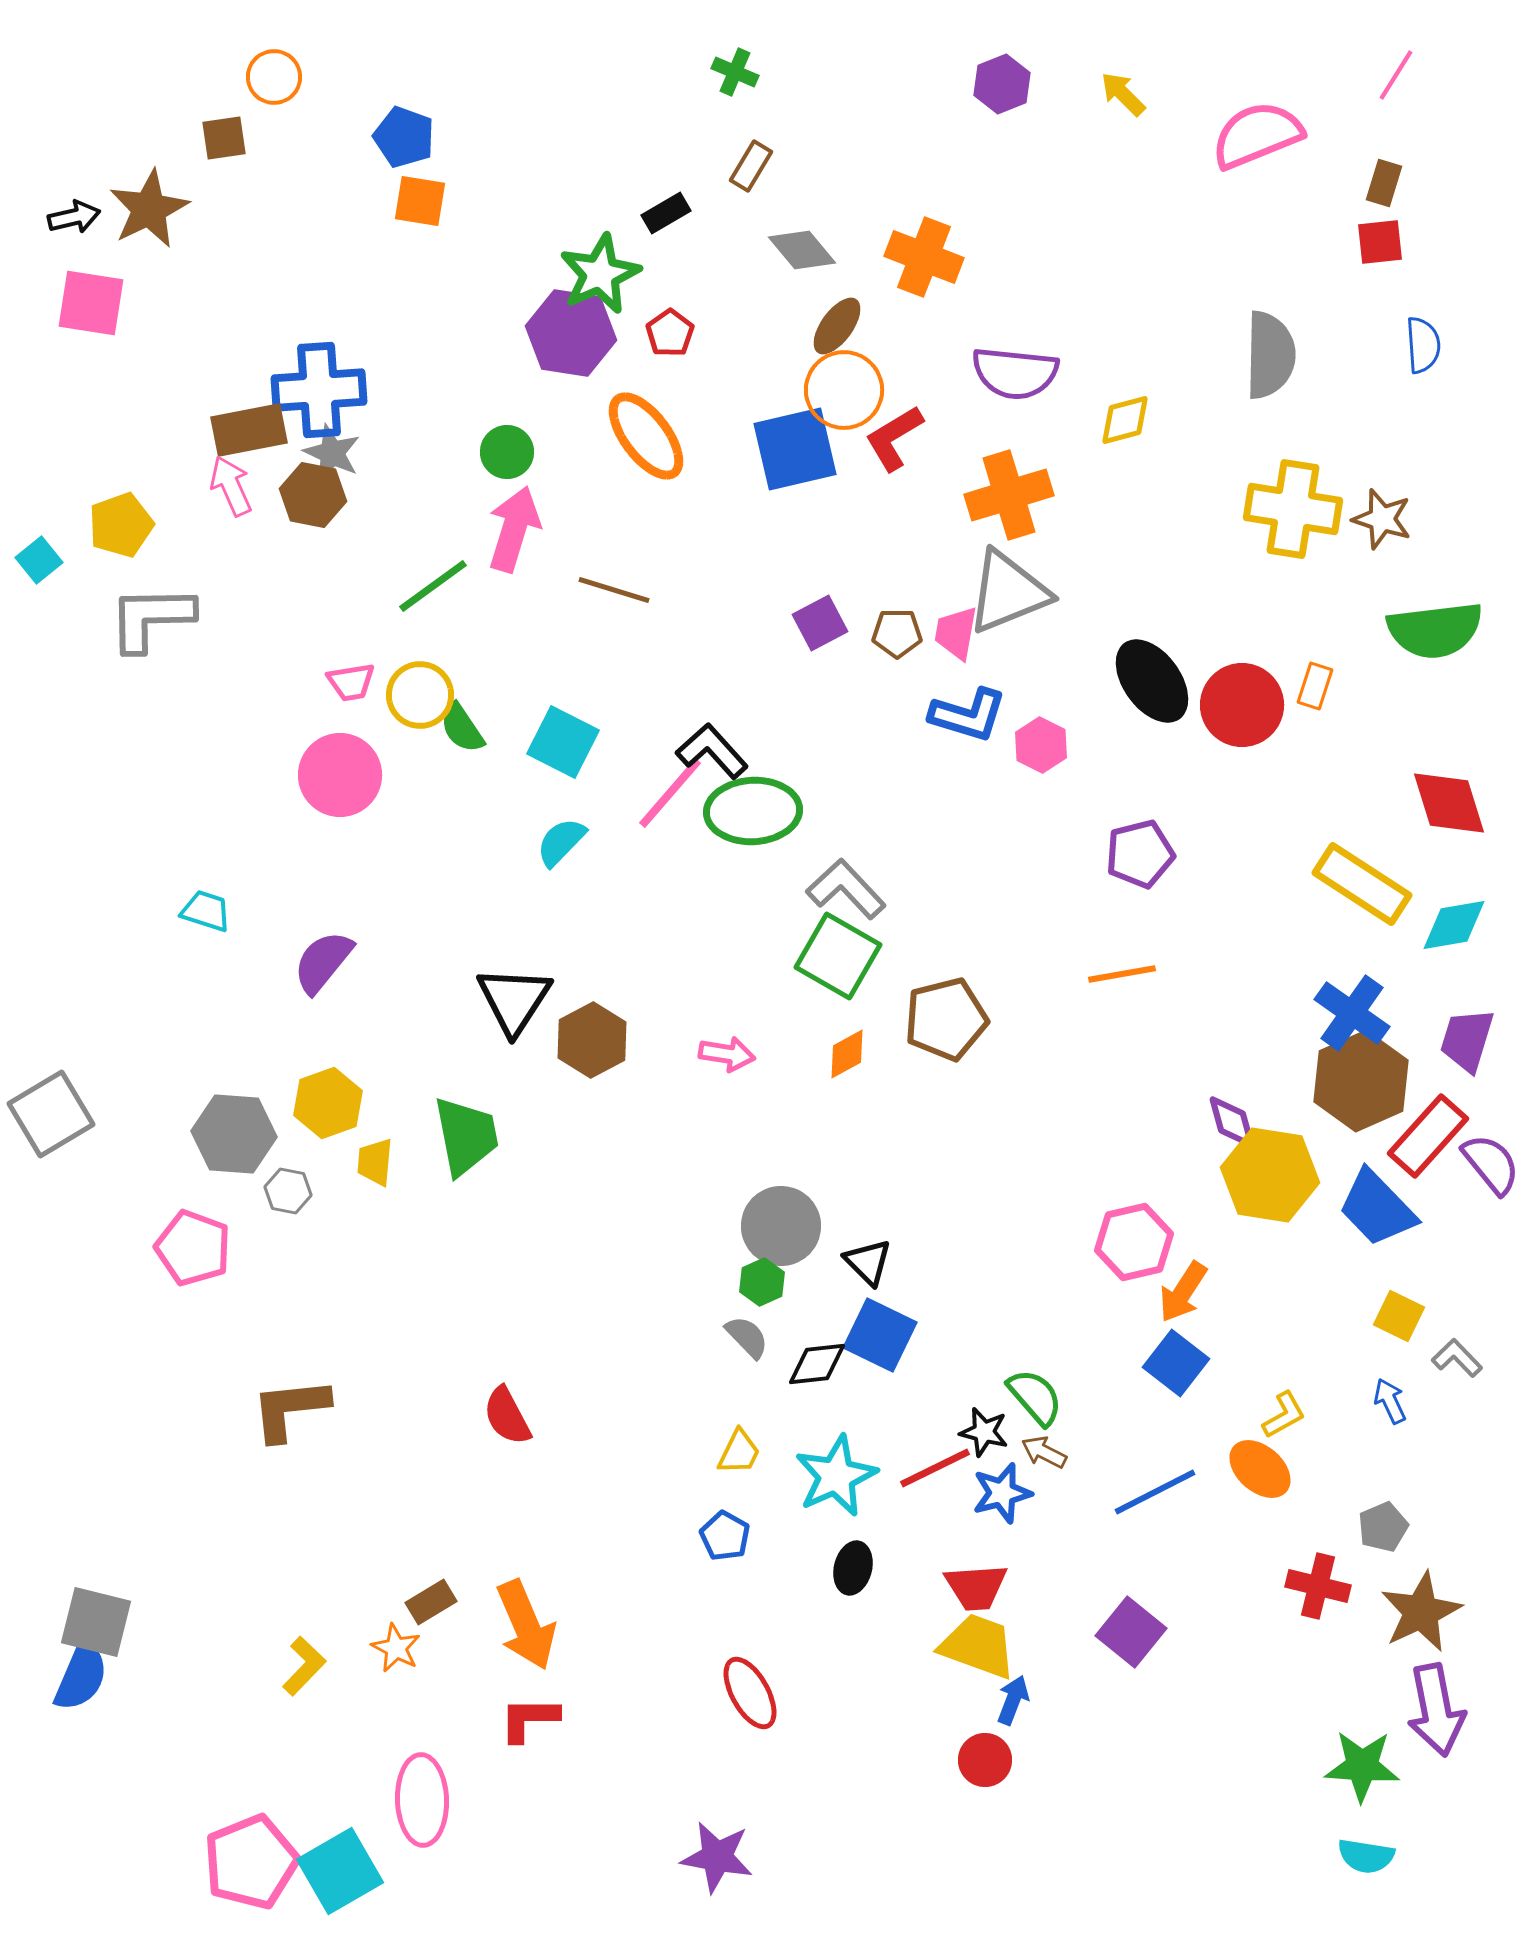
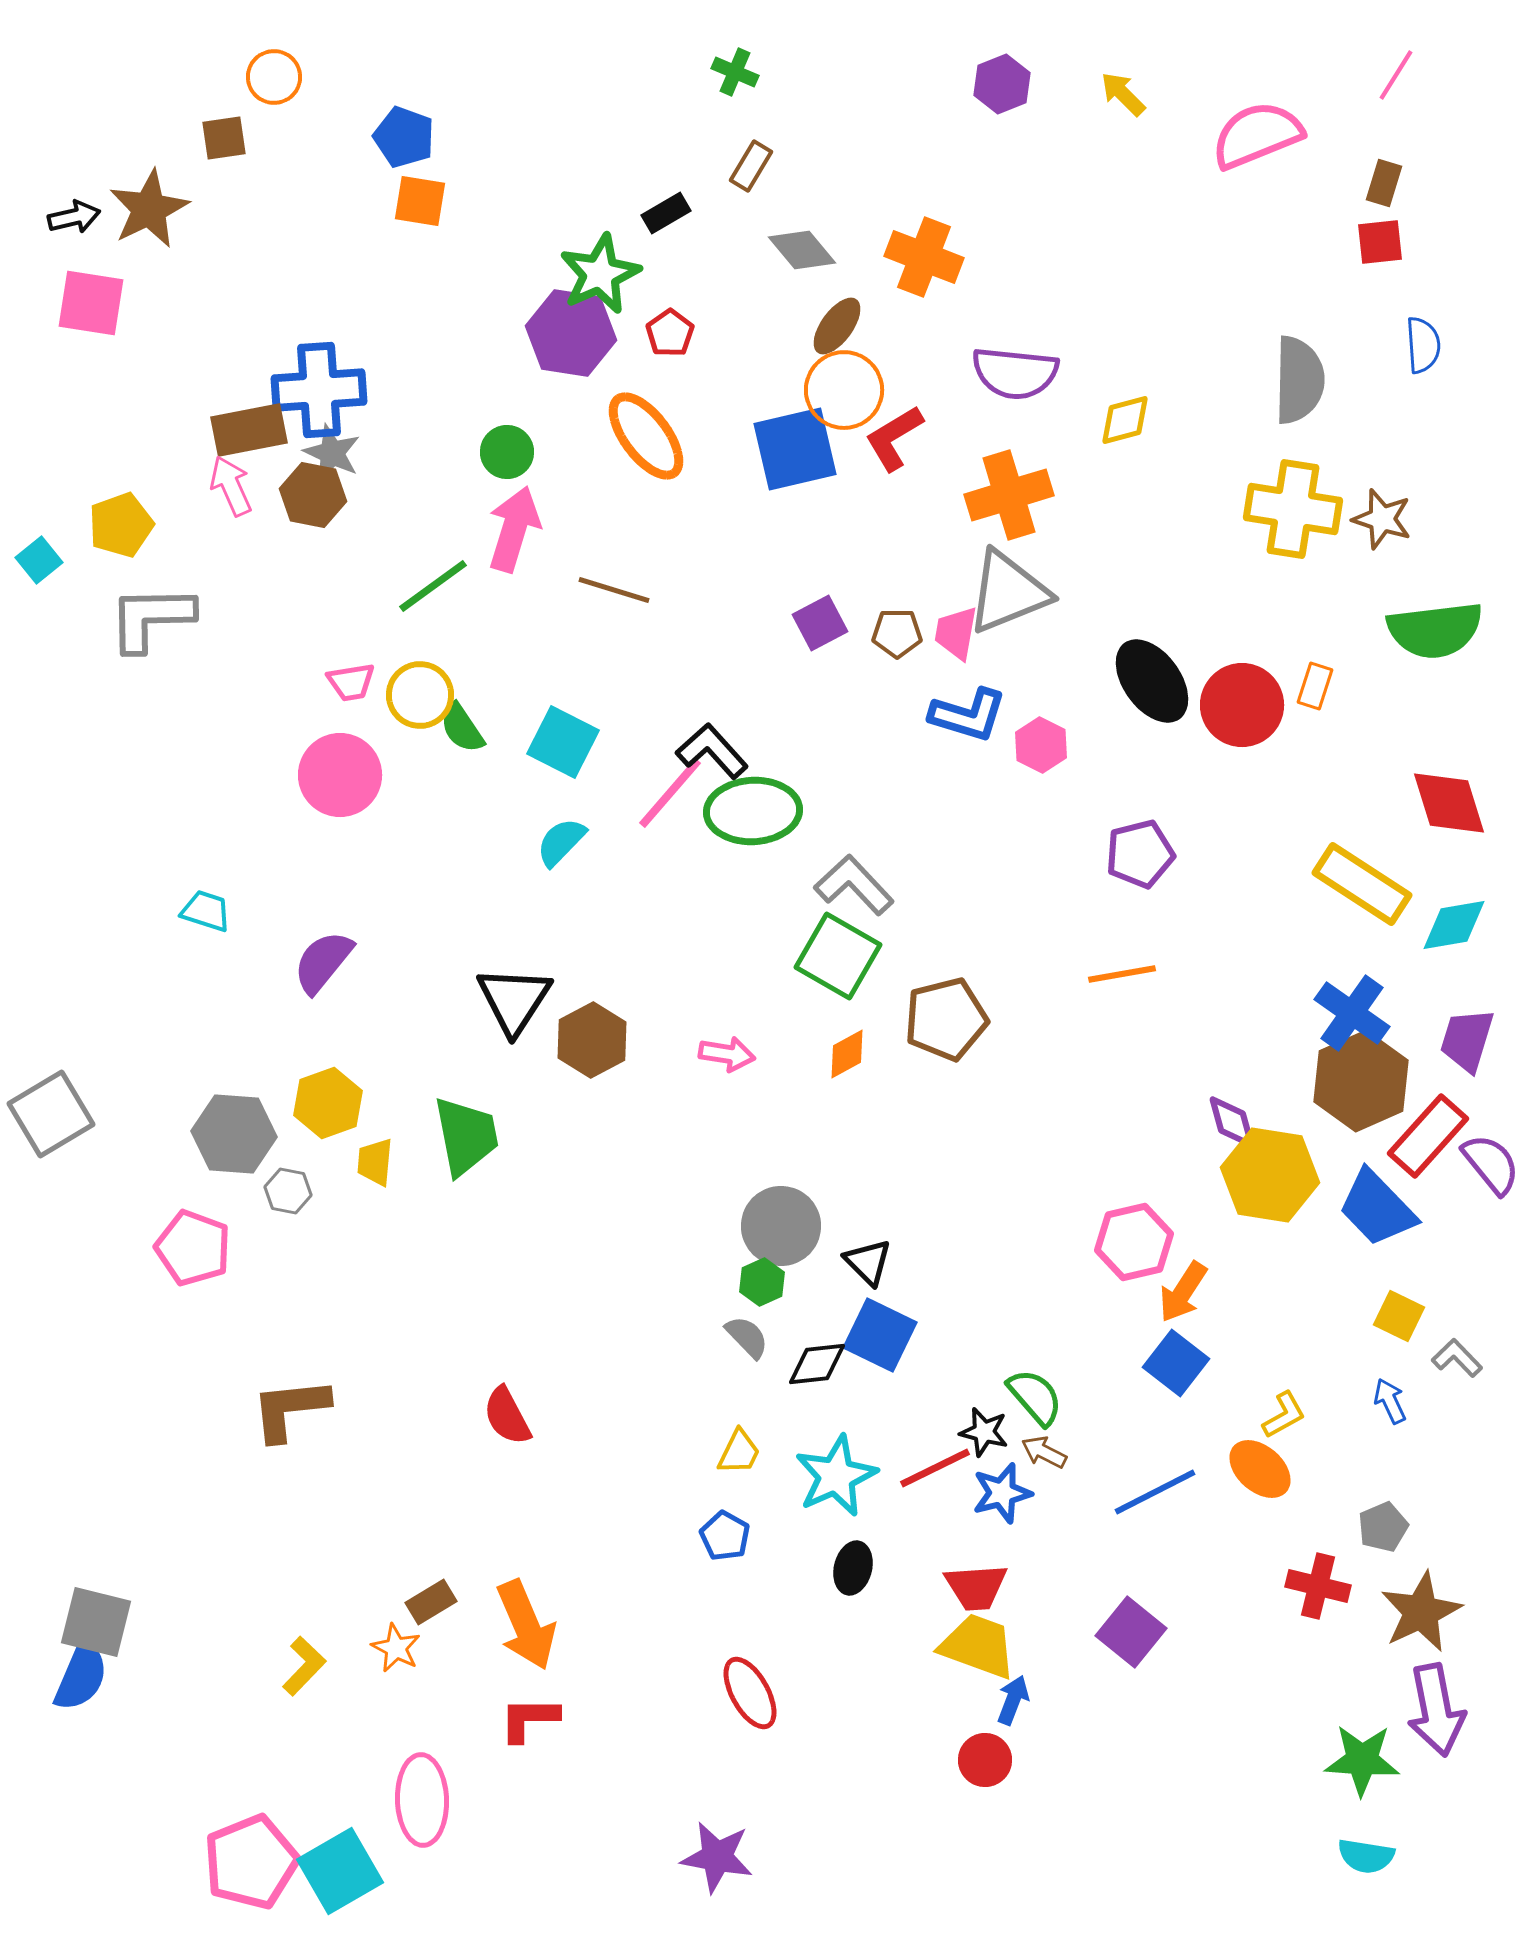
gray semicircle at (1270, 355): moved 29 px right, 25 px down
gray L-shape at (846, 889): moved 8 px right, 4 px up
green star at (1362, 1766): moved 6 px up
